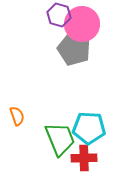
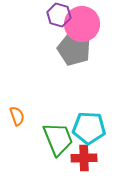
green trapezoid: moved 2 px left
